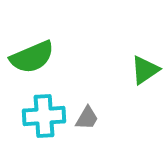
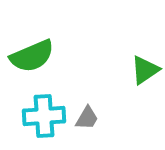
green semicircle: moved 1 px up
